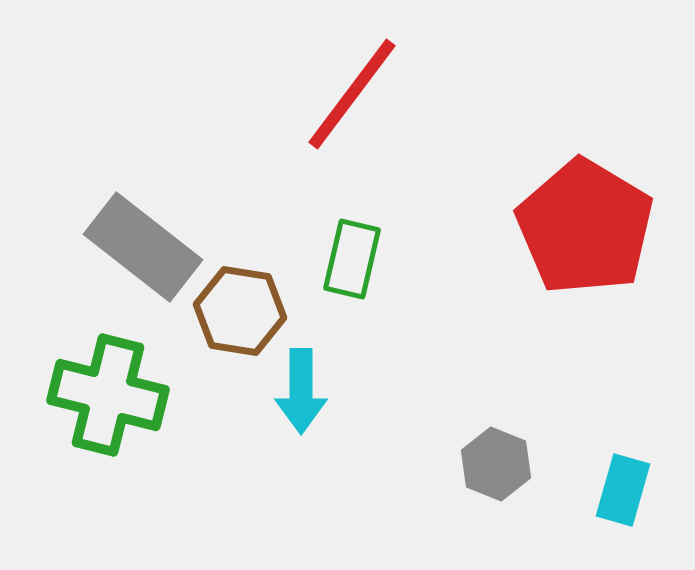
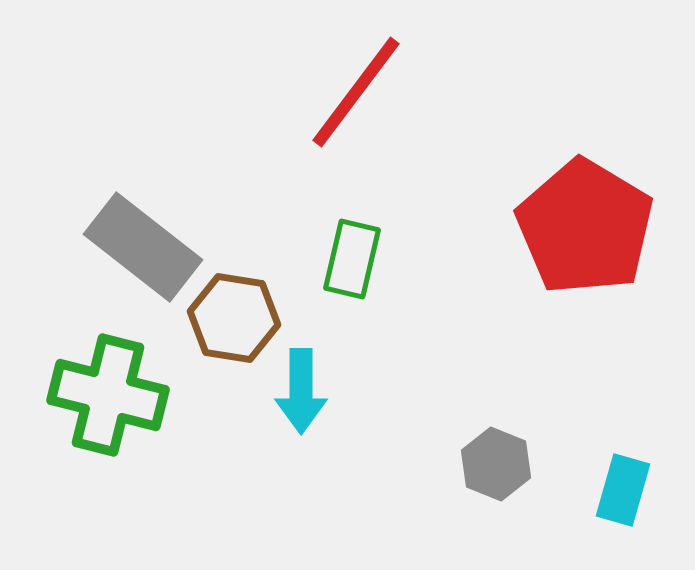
red line: moved 4 px right, 2 px up
brown hexagon: moved 6 px left, 7 px down
